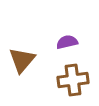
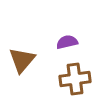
brown cross: moved 2 px right, 1 px up
